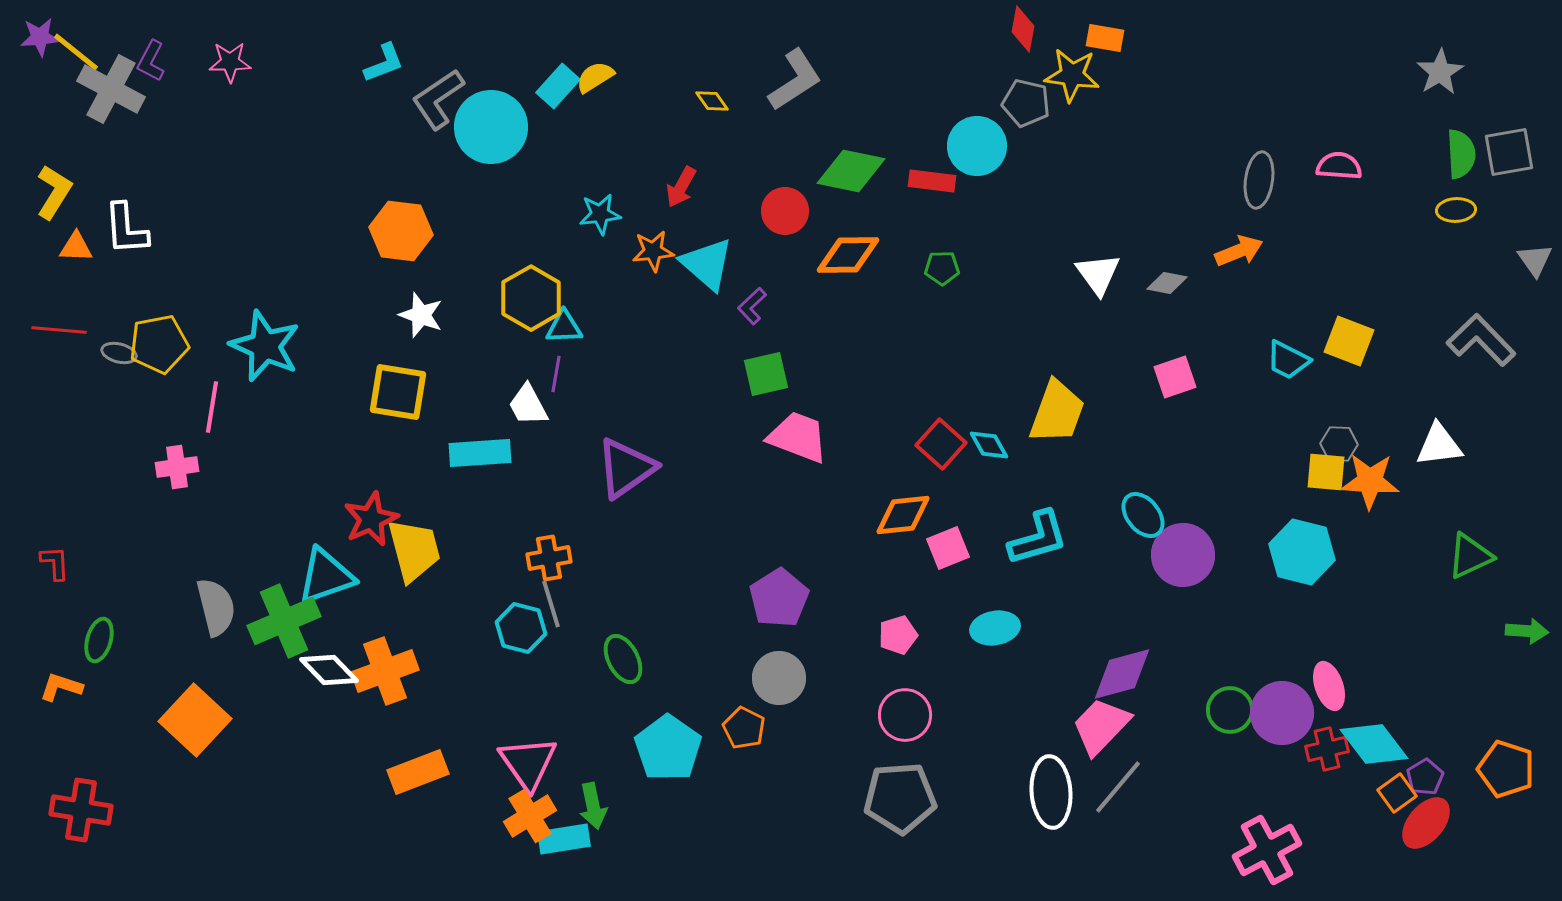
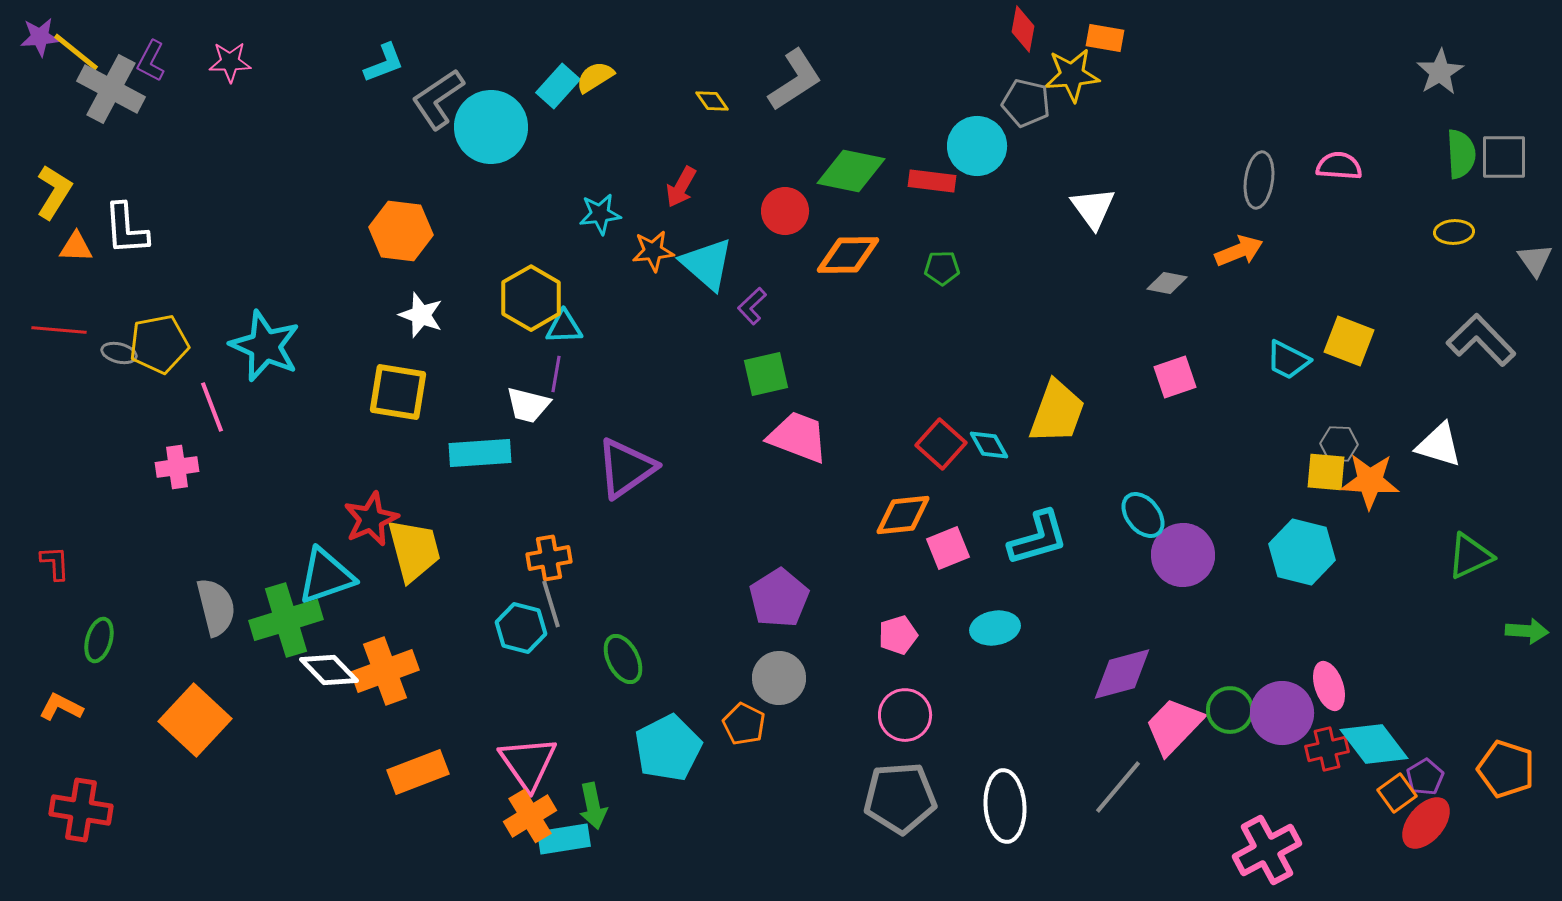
yellow star at (1072, 75): rotated 12 degrees counterclockwise
gray square at (1509, 152): moved 5 px left, 5 px down; rotated 10 degrees clockwise
yellow ellipse at (1456, 210): moved 2 px left, 22 px down
white triangle at (1098, 274): moved 5 px left, 66 px up
white trapezoid at (528, 405): rotated 48 degrees counterclockwise
pink line at (212, 407): rotated 30 degrees counterclockwise
white triangle at (1439, 445): rotated 24 degrees clockwise
green cross at (284, 621): moved 2 px right, 1 px up; rotated 6 degrees clockwise
orange L-shape at (61, 687): moved 20 px down; rotated 9 degrees clockwise
pink trapezoid at (1101, 726): moved 73 px right
orange pentagon at (744, 728): moved 4 px up
cyan pentagon at (668, 748): rotated 10 degrees clockwise
white ellipse at (1051, 792): moved 46 px left, 14 px down
